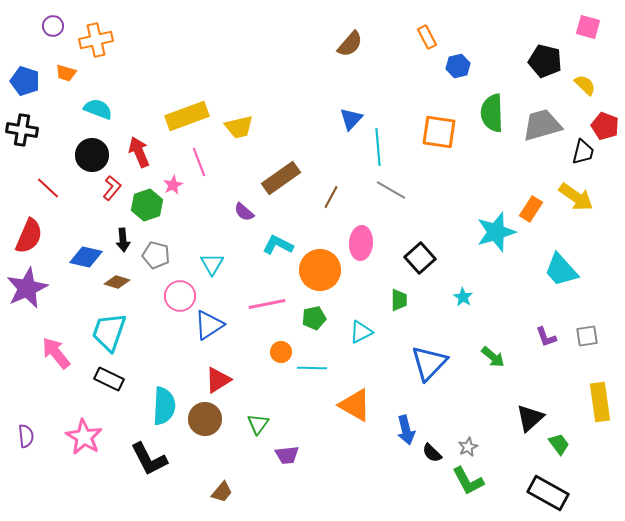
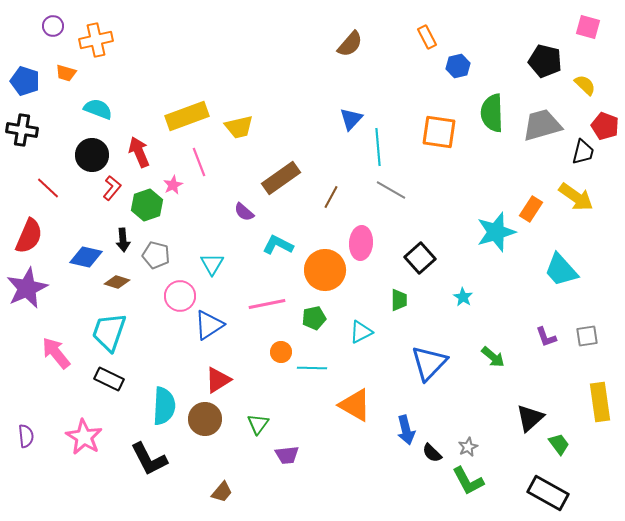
orange circle at (320, 270): moved 5 px right
